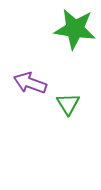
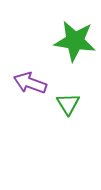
green star: moved 12 px down
